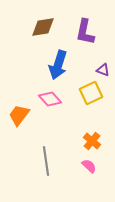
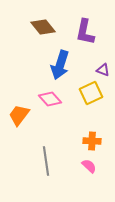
brown diamond: rotated 60 degrees clockwise
blue arrow: moved 2 px right
orange cross: rotated 36 degrees counterclockwise
